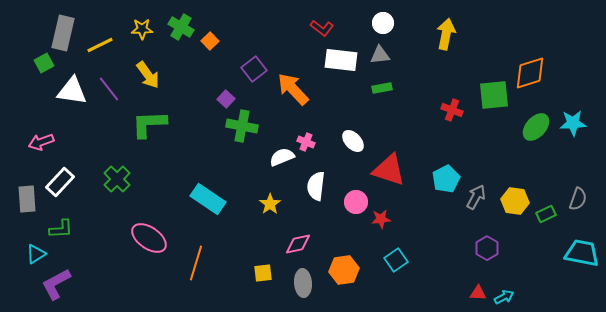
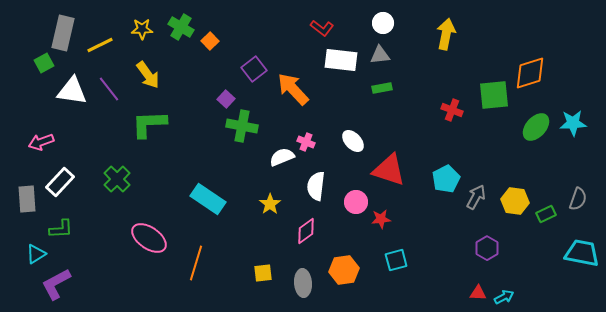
pink diamond at (298, 244): moved 8 px right, 13 px up; rotated 24 degrees counterclockwise
cyan square at (396, 260): rotated 20 degrees clockwise
